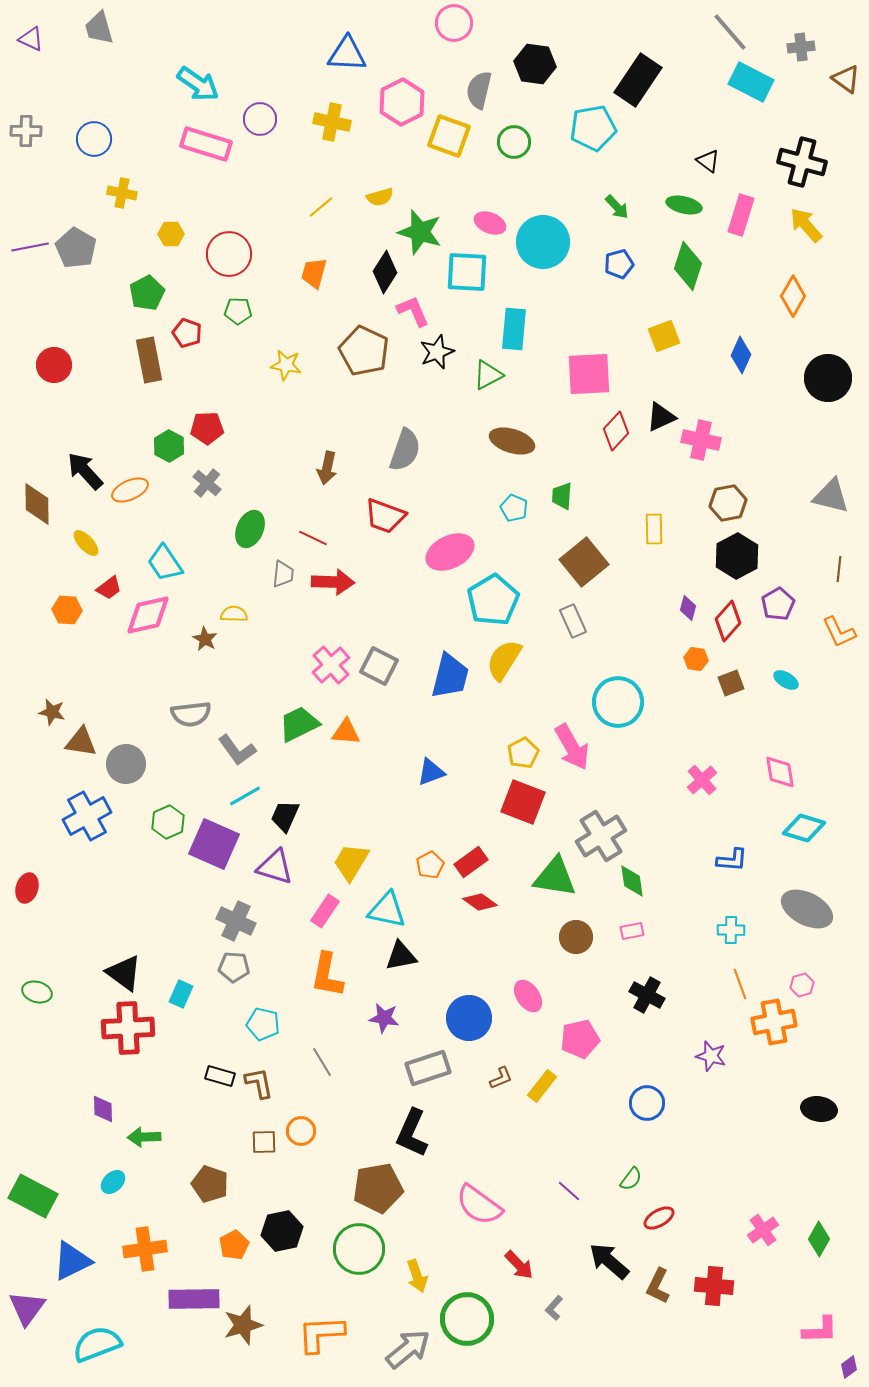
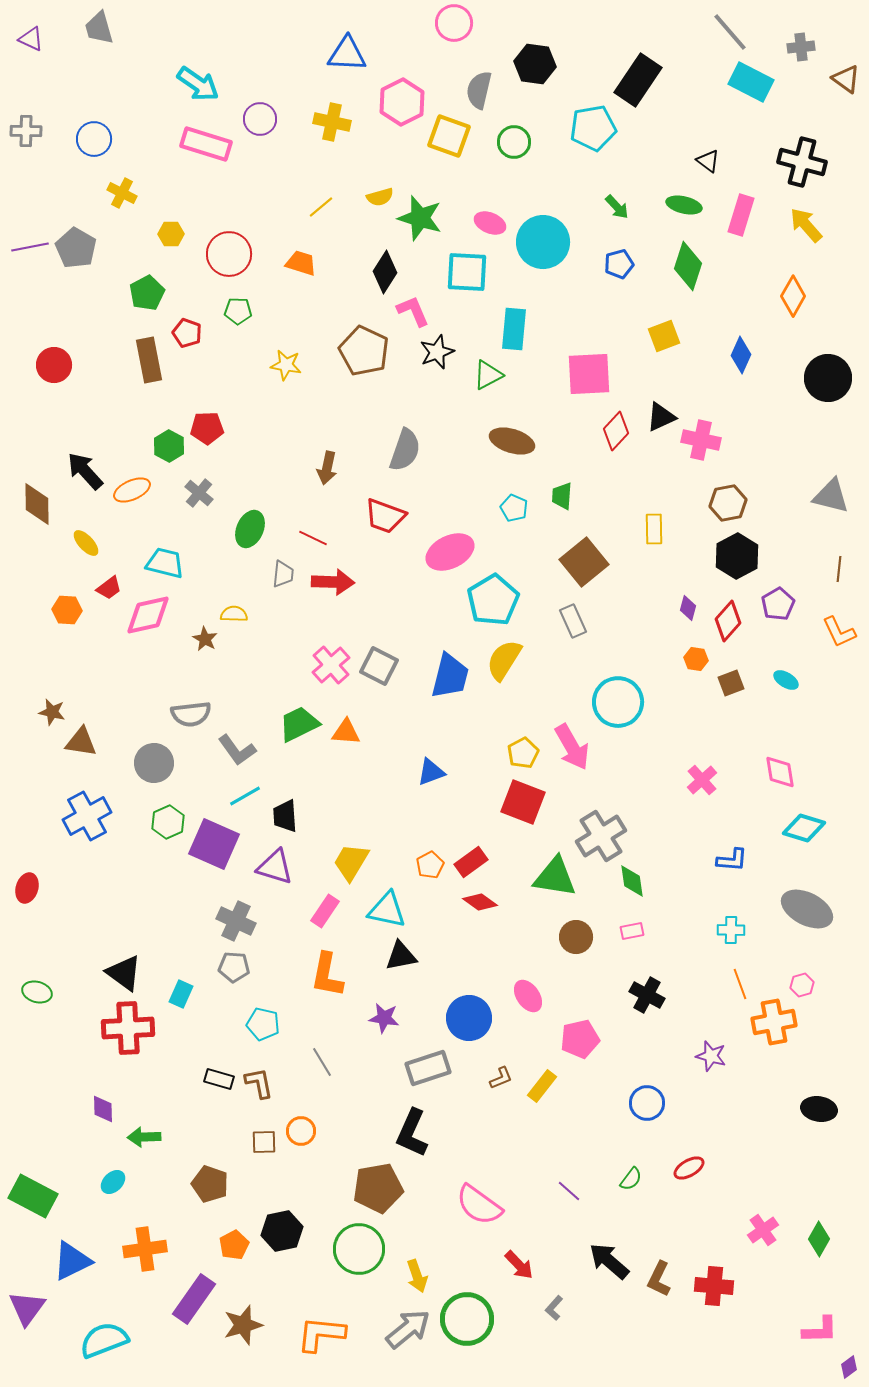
yellow cross at (122, 193): rotated 16 degrees clockwise
green star at (420, 232): moved 14 px up
orange trapezoid at (314, 273): moved 13 px left, 10 px up; rotated 92 degrees clockwise
gray cross at (207, 483): moved 8 px left, 10 px down
orange ellipse at (130, 490): moved 2 px right
cyan trapezoid at (165, 563): rotated 138 degrees clockwise
gray circle at (126, 764): moved 28 px right, 1 px up
black trapezoid at (285, 816): rotated 28 degrees counterclockwise
black rectangle at (220, 1076): moved 1 px left, 3 px down
red ellipse at (659, 1218): moved 30 px right, 50 px up
brown L-shape at (658, 1286): moved 1 px right, 7 px up
purple rectangle at (194, 1299): rotated 54 degrees counterclockwise
orange L-shape at (321, 1334): rotated 9 degrees clockwise
cyan semicircle at (97, 1344): moved 7 px right, 4 px up
gray arrow at (408, 1349): moved 20 px up
